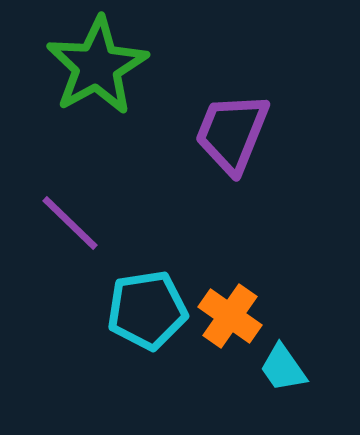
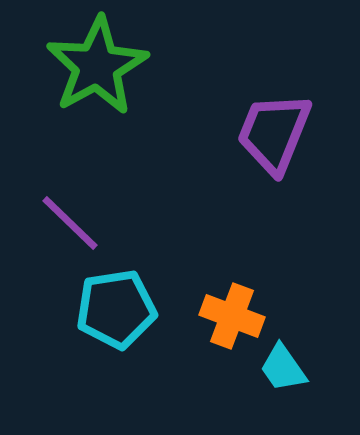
purple trapezoid: moved 42 px right
cyan pentagon: moved 31 px left, 1 px up
orange cross: moved 2 px right; rotated 14 degrees counterclockwise
